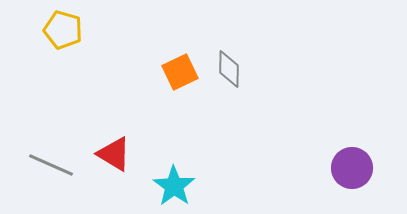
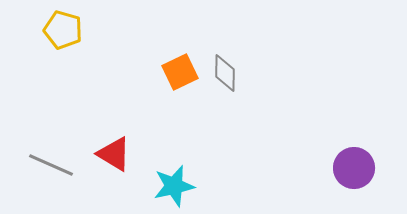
gray diamond: moved 4 px left, 4 px down
purple circle: moved 2 px right
cyan star: rotated 24 degrees clockwise
